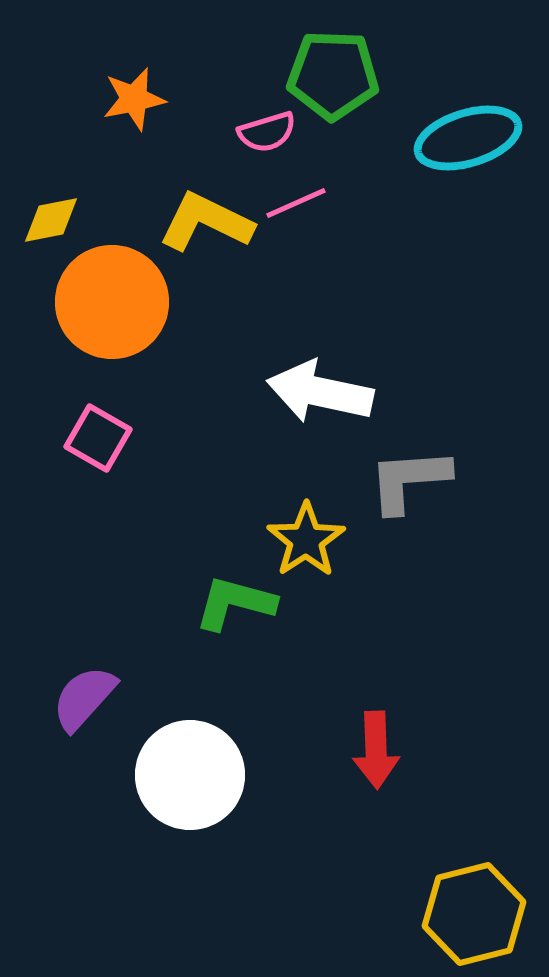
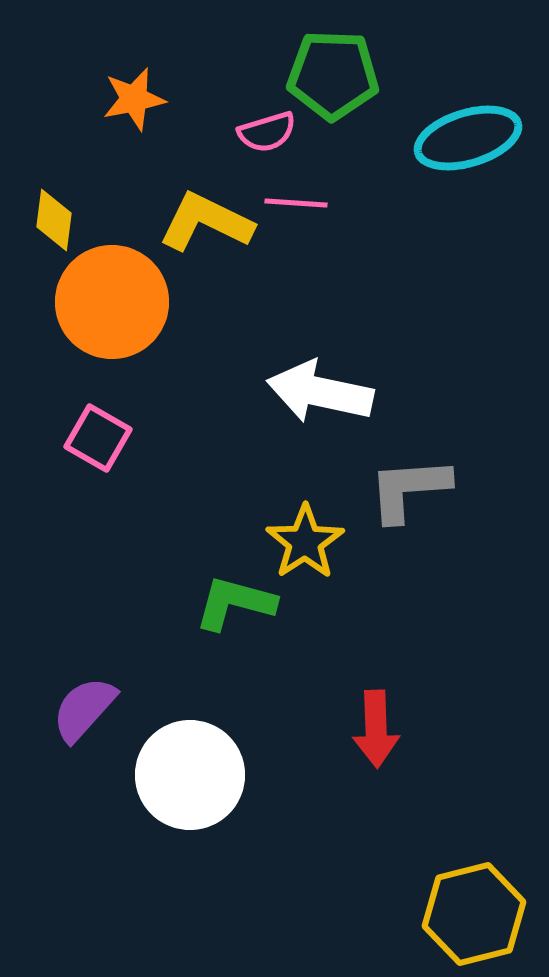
pink line: rotated 28 degrees clockwise
yellow diamond: moved 3 px right; rotated 72 degrees counterclockwise
gray L-shape: moved 9 px down
yellow star: moved 1 px left, 2 px down
purple semicircle: moved 11 px down
red arrow: moved 21 px up
